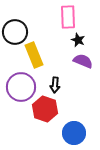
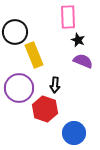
purple circle: moved 2 px left, 1 px down
